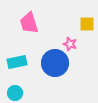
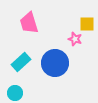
pink star: moved 5 px right, 5 px up
cyan rectangle: moved 4 px right; rotated 30 degrees counterclockwise
